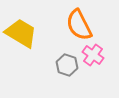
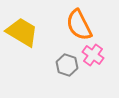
yellow trapezoid: moved 1 px right, 1 px up
